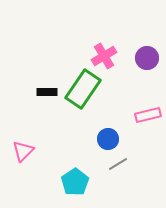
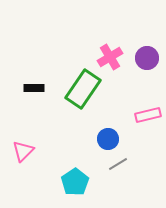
pink cross: moved 6 px right, 1 px down
black rectangle: moved 13 px left, 4 px up
